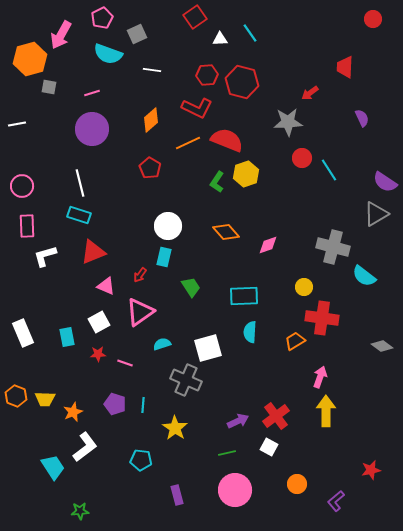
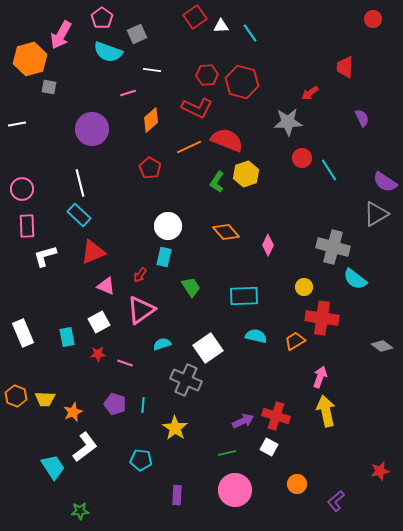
pink pentagon at (102, 18): rotated 10 degrees counterclockwise
white triangle at (220, 39): moved 1 px right, 13 px up
cyan semicircle at (108, 54): moved 2 px up
pink line at (92, 93): moved 36 px right
orange line at (188, 143): moved 1 px right, 4 px down
pink circle at (22, 186): moved 3 px down
cyan rectangle at (79, 215): rotated 25 degrees clockwise
pink diamond at (268, 245): rotated 45 degrees counterclockwise
cyan semicircle at (364, 276): moved 9 px left, 3 px down
pink triangle at (140, 312): moved 1 px right, 2 px up
cyan semicircle at (250, 332): moved 6 px right, 4 px down; rotated 100 degrees clockwise
white square at (208, 348): rotated 20 degrees counterclockwise
yellow arrow at (326, 411): rotated 12 degrees counterclockwise
red cross at (276, 416): rotated 36 degrees counterclockwise
purple arrow at (238, 421): moved 5 px right
red star at (371, 470): moved 9 px right, 1 px down
purple rectangle at (177, 495): rotated 18 degrees clockwise
